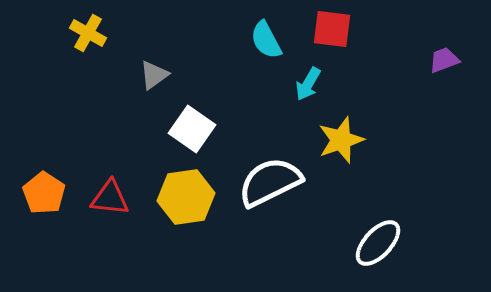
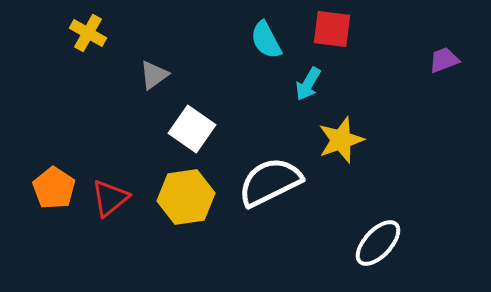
orange pentagon: moved 10 px right, 5 px up
red triangle: rotated 45 degrees counterclockwise
